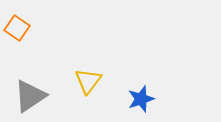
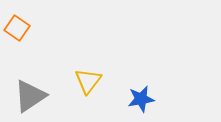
blue star: rotated 8 degrees clockwise
